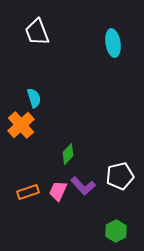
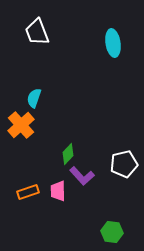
cyan semicircle: rotated 144 degrees counterclockwise
white pentagon: moved 4 px right, 12 px up
purple L-shape: moved 1 px left, 10 px up
pink trapezoid: rotated 25 degrees counterclockwise
green hexagon: moved 4 px left, 1 px down; rotated 25 degrees counterclockwise
